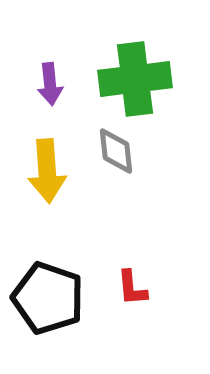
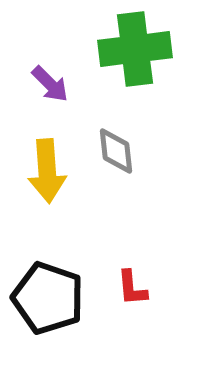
green cross: moved 30 px up
purple arrow: rotated 39 degrees counterclockwise
